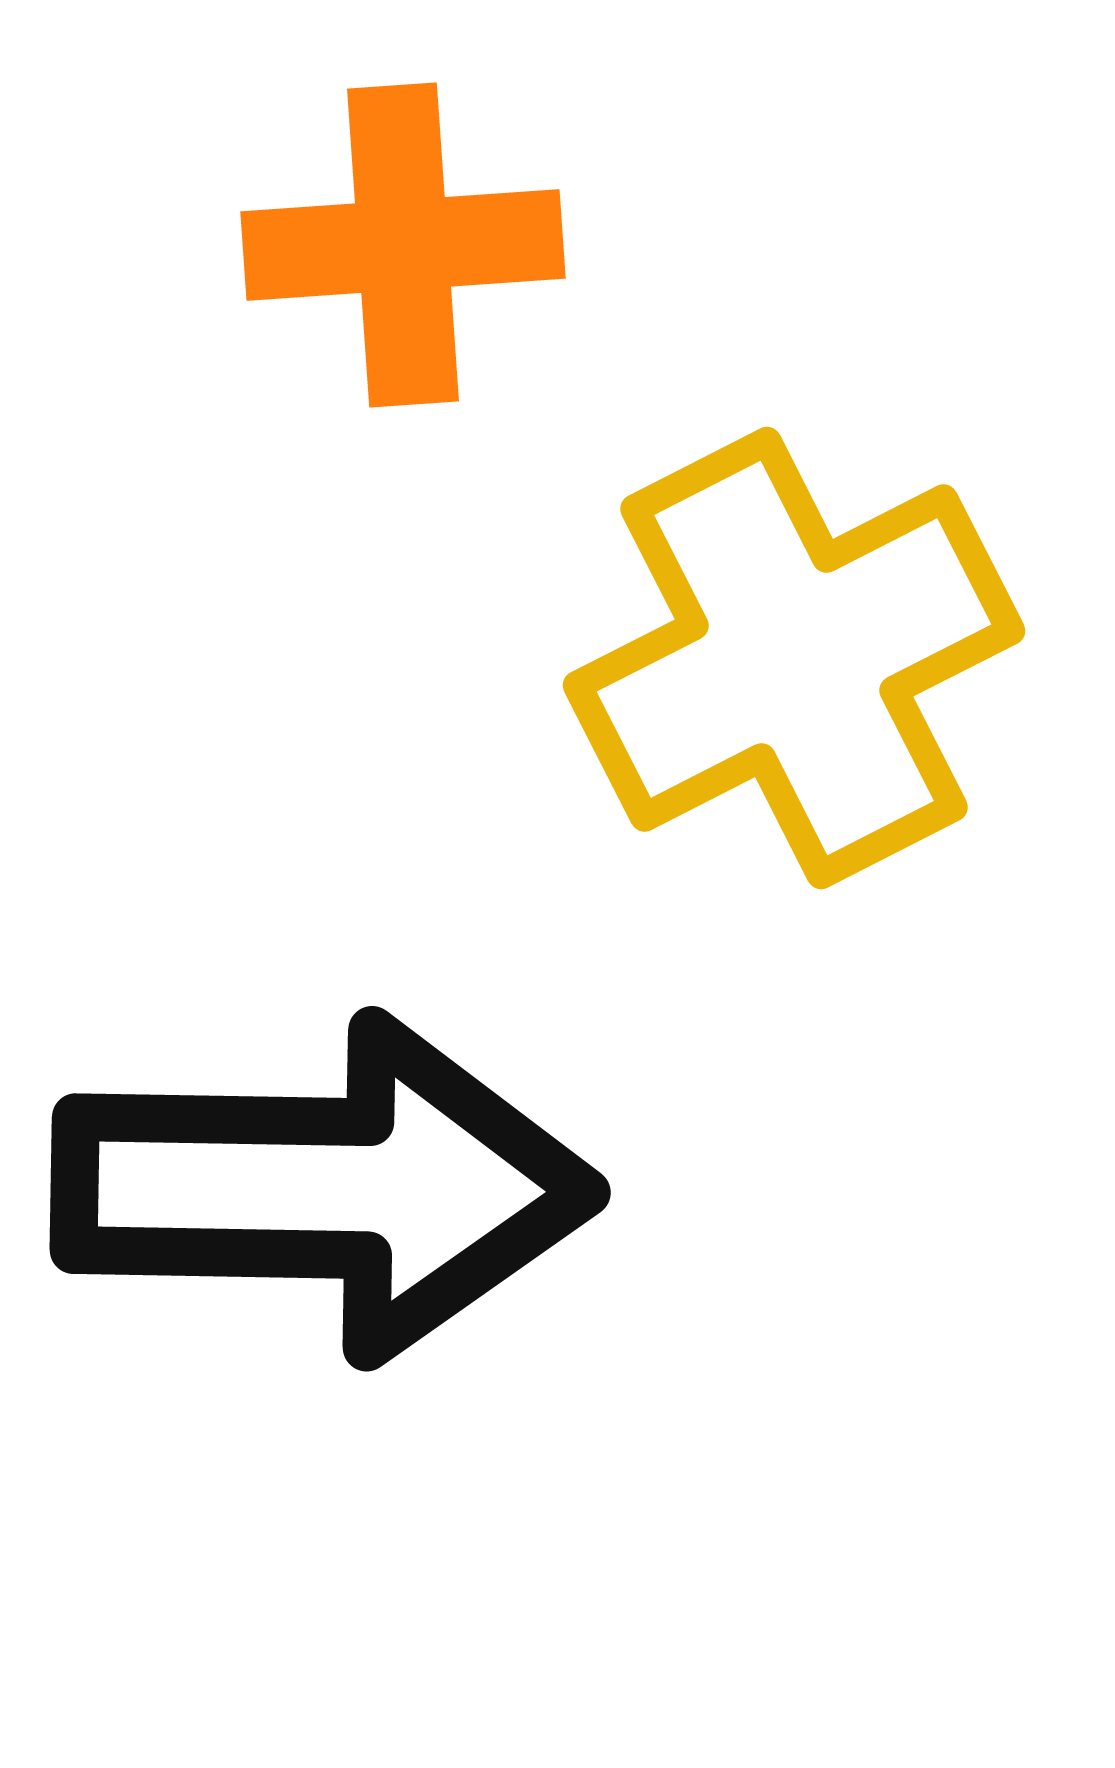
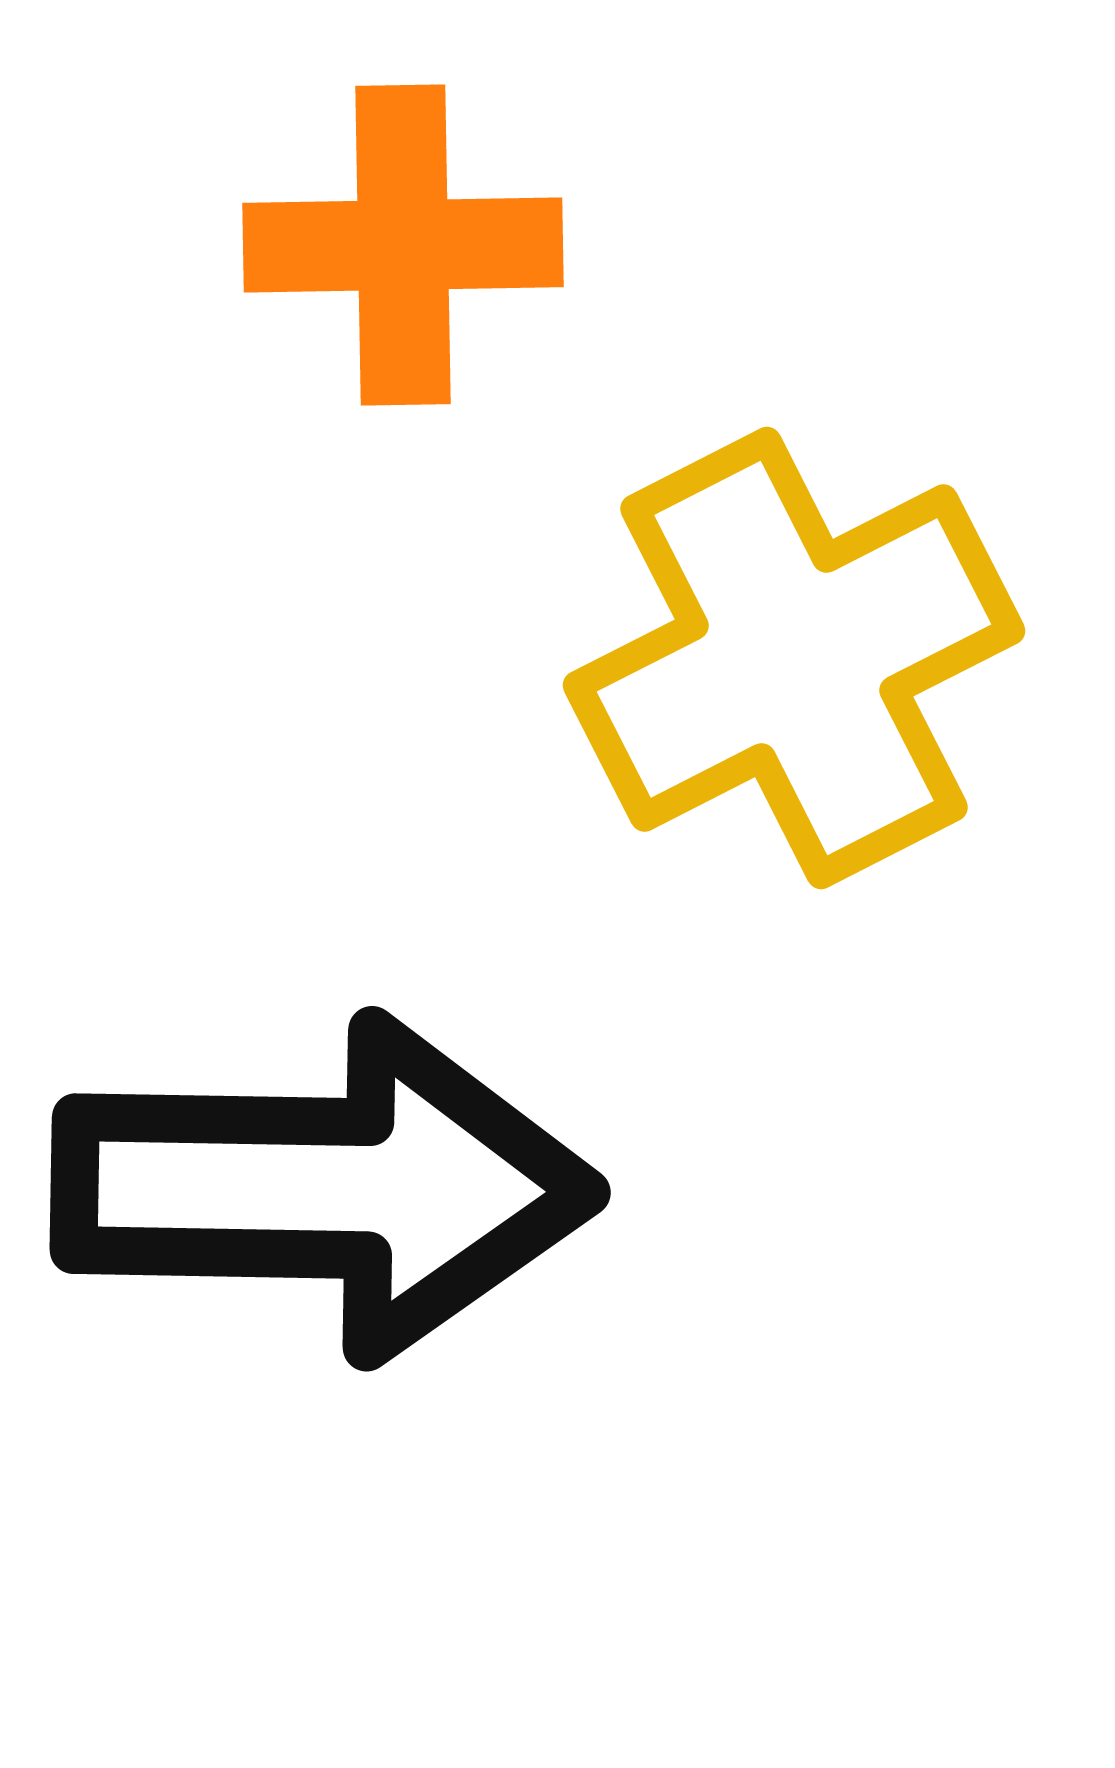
orange cross: rotated 3 degrees clockwise
